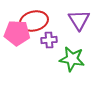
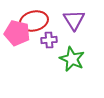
purple triangle: moved 5 px left
pink pentagon: rotated 10 degrees clockwise
green star: rotated 15 degrees clockwise
